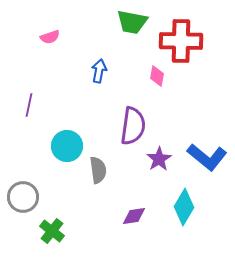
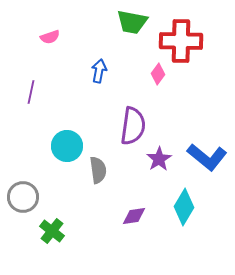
pink diamond: moved 1 px right, 2 px up; rotated 25 degrees clockwise
purple line: moved 2 px right, 13 px up
